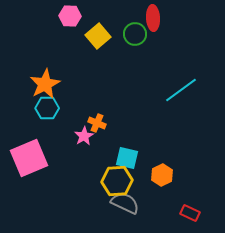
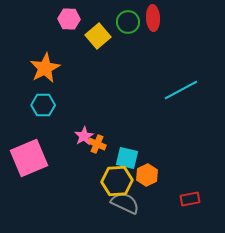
pink hexagon: moved 1 px left, 3 px down
green circle: moved 7 px left, 12 px up
orange star: moved 16 px up
cyan line: rotated 8 degrees clockwise
cyan hexagon: moved 4 px left, 3 px up
orange cross: moved 21 px down
orange hexagon: moved 15 px left
red rectangle: moved 14 px up; rotated 36 degrees counterclockwise
